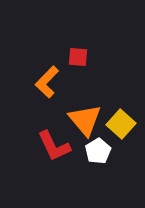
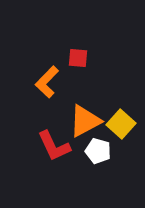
red square: moved 1 px down
orange triangle: moved 1 px down; rotated 42 degrees clockwise
white pentagon: rotated 25 degrees counterclockwise
